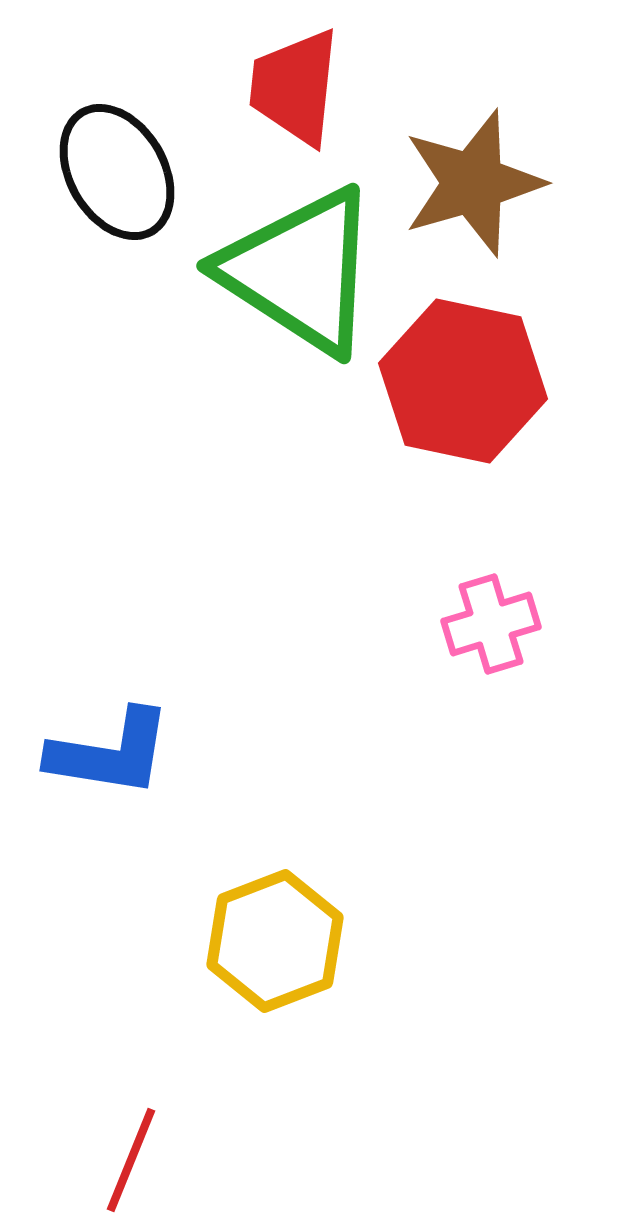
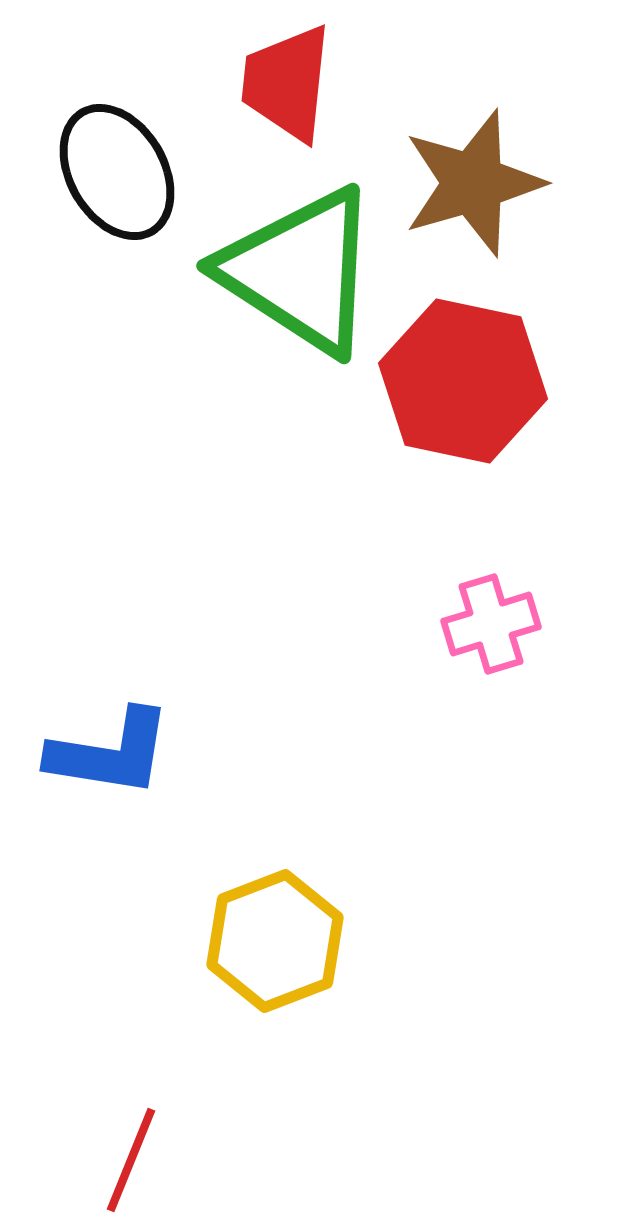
red trapezoid: moved 8 px left, 4 px up
